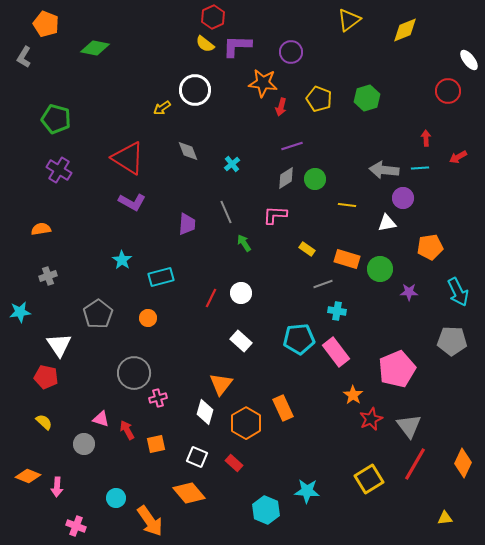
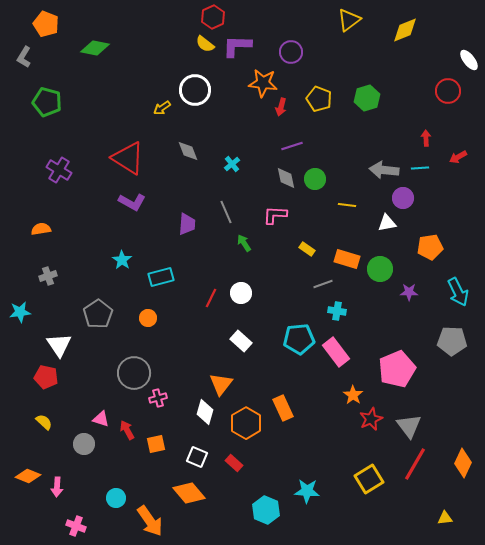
green pentagon at (56, 119): moved 9 px left, 17 px up
gray diamond at (286, 178): rotated 70 degrees counterclockwise
